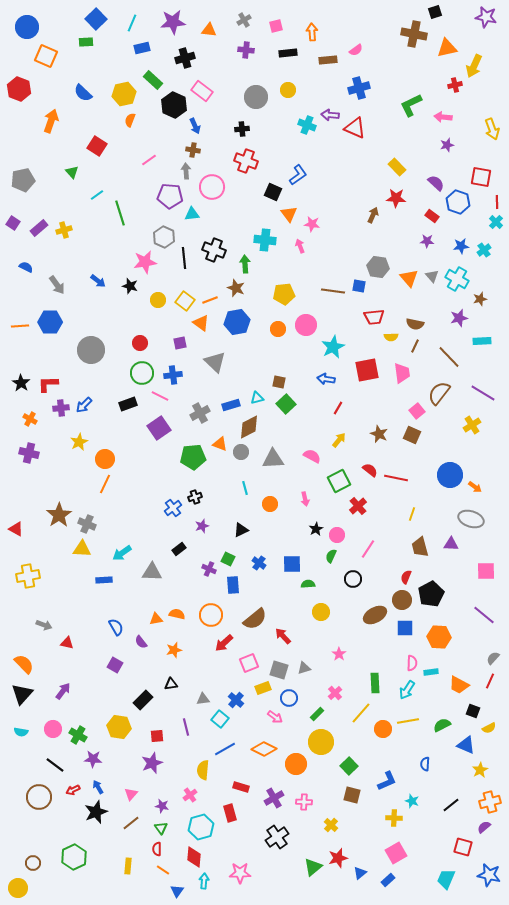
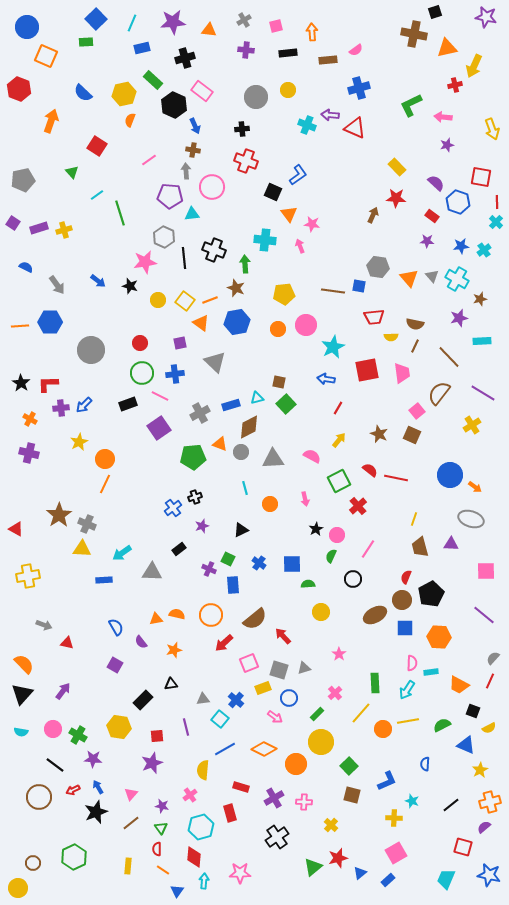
purple rectangle at (39, 228): rotated 24 degrees clockwise
blue cross at (173, 375): moved 2 px right, 1 px up
yellow line at (412, 514): moved 2 px right, 5 px down
